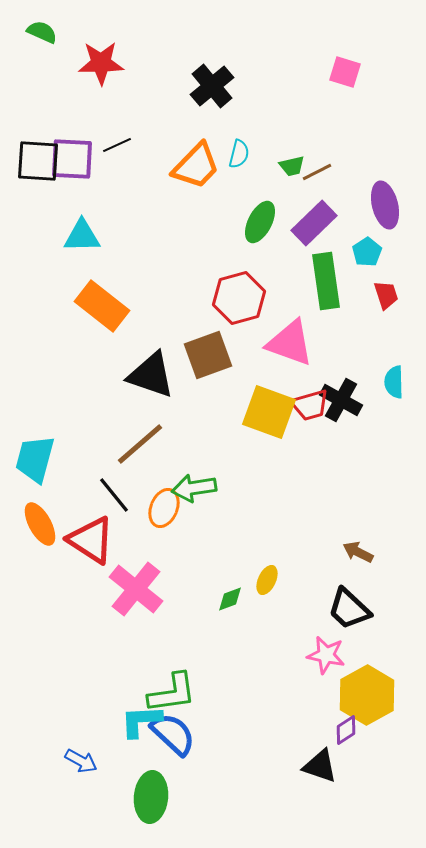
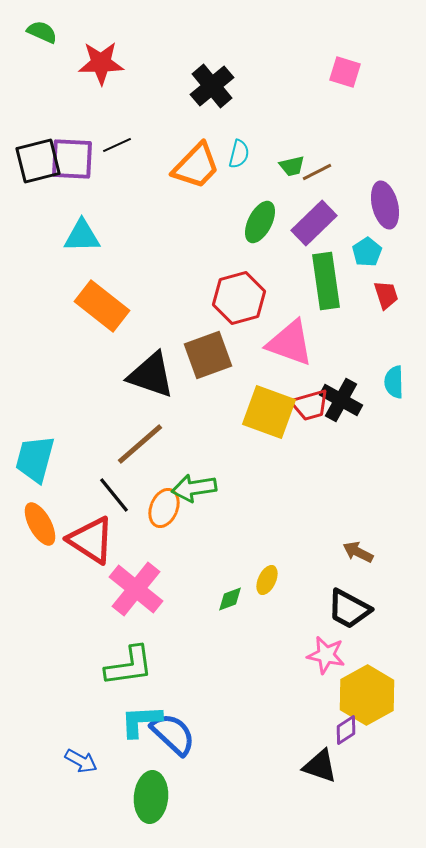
black square at (38, 161): rotated 18 degrees counterclockwise
black trapezoid at (349, 609): rotated 15 degrees counterclockwise
green L-shape at (172, 693): moved 43 px left, 27 px up
